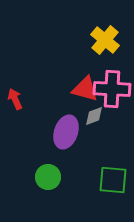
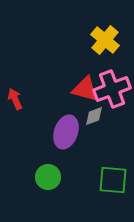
pink cross: rotated 24 degrees counterclockwise
